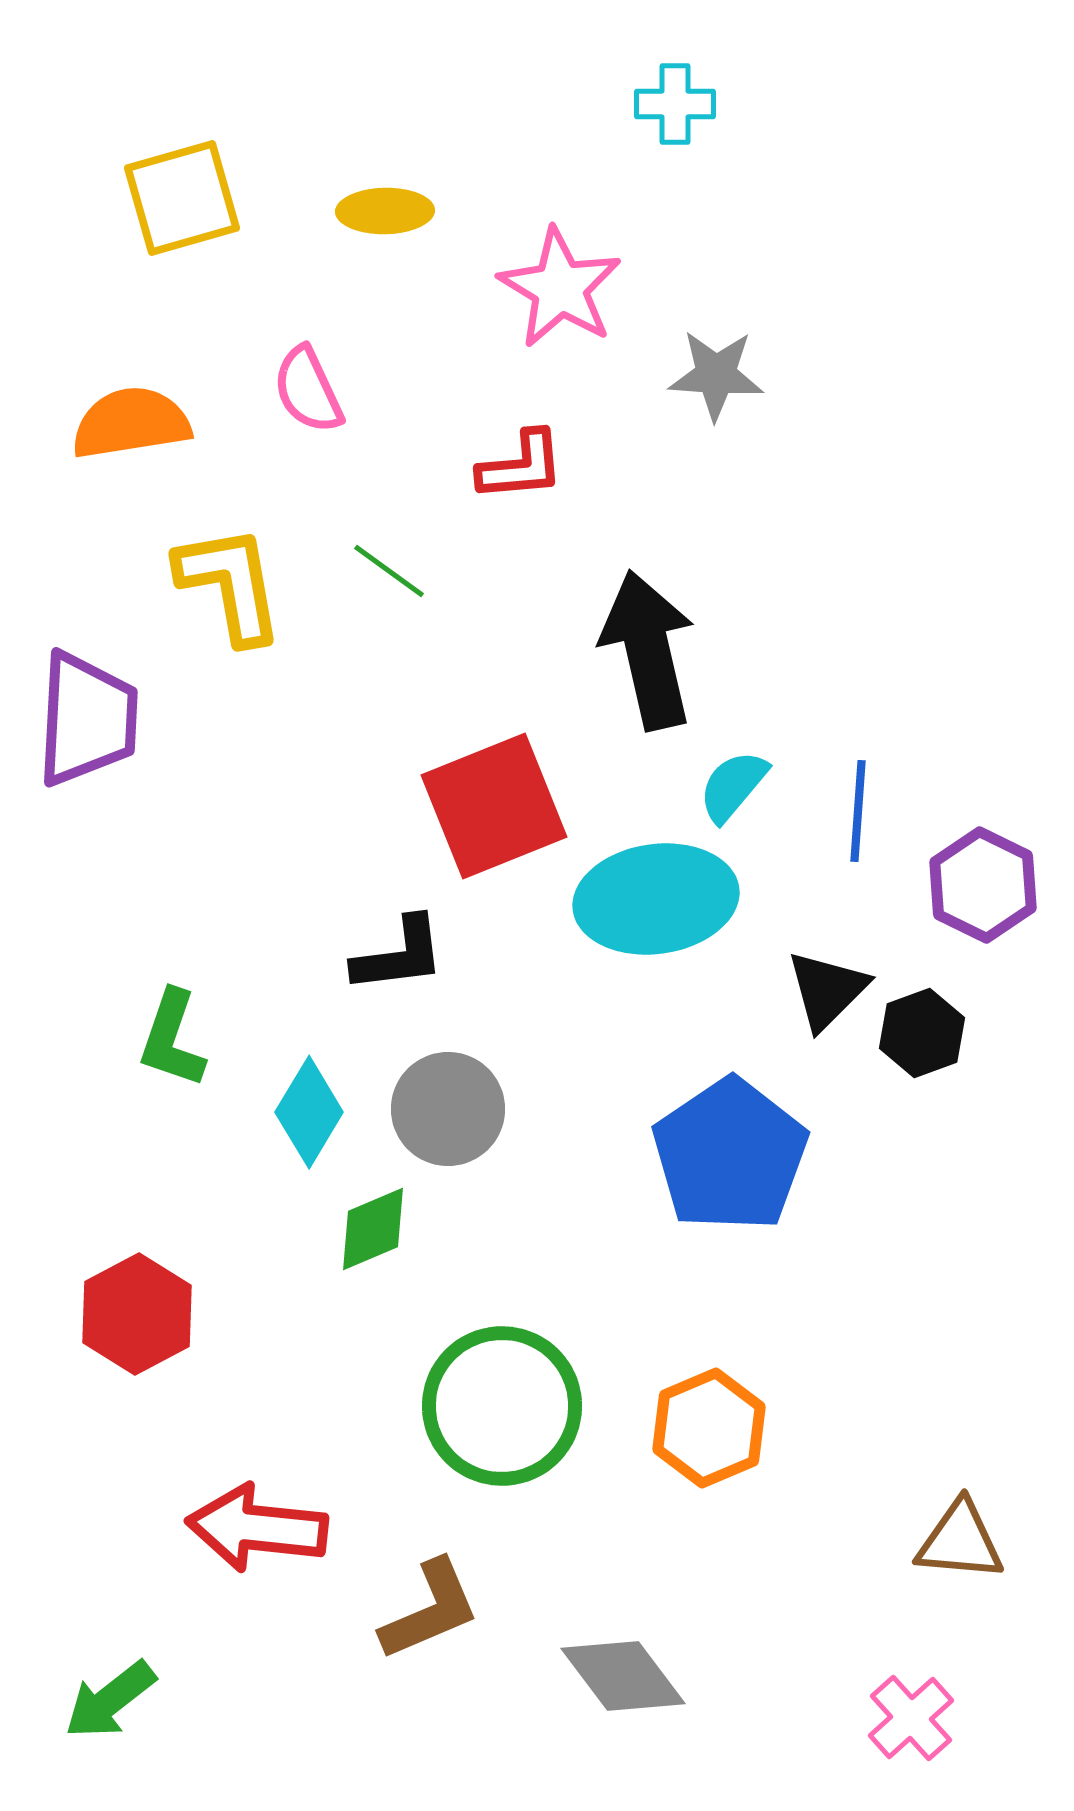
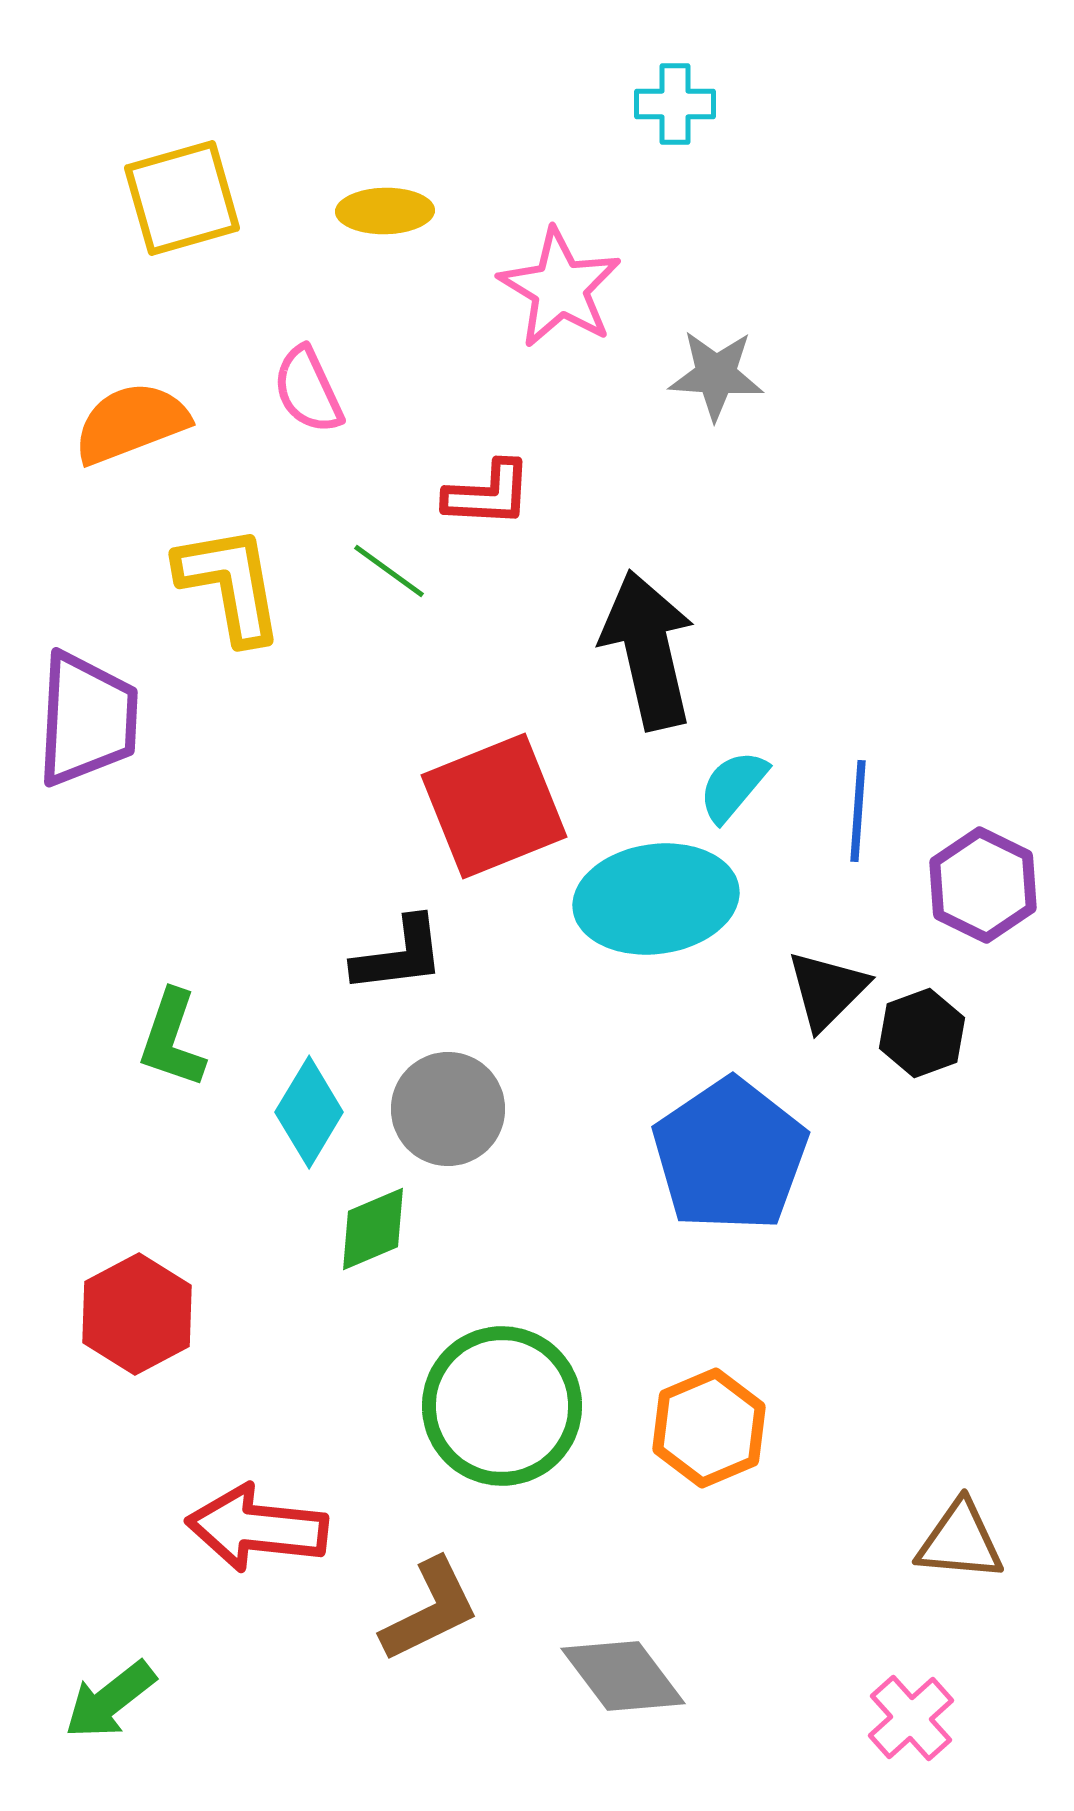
orange semicircle: rotated 12 degrees counterclockwise
red L-shape: moved 33 px left, 28 px down; rotated 8 degrees clockwise
brown L-shape: rotated 3 degrees counterclockwise
